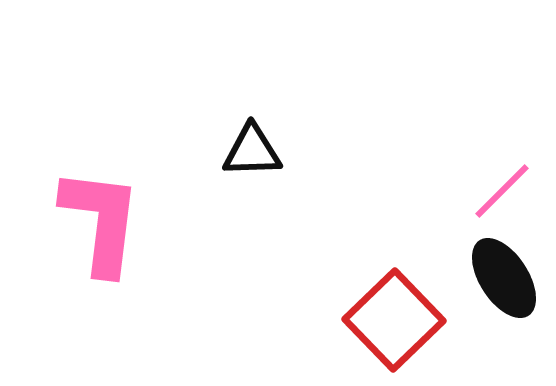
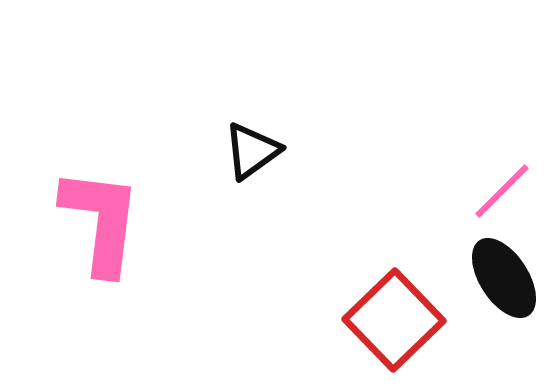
black triangle: rotated 34 degrees counterclockwise
